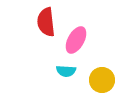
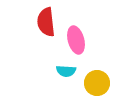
pink ellipse: rotated 44 degrees counterclockwise
yellow circle: moved 5 px left, 3 px down
